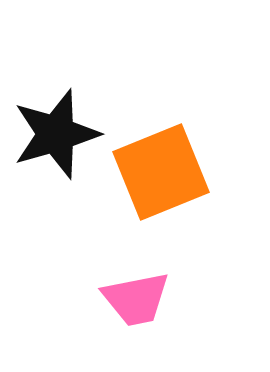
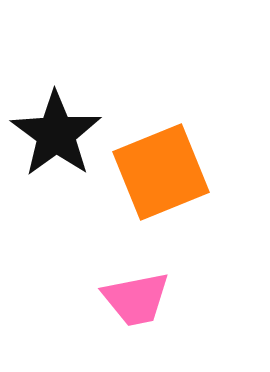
black star: rotated 20 degrees counterclockwise
